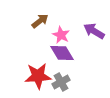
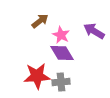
red star: moved 1 px left
gray cross: rotated 24 degrees clockwise
